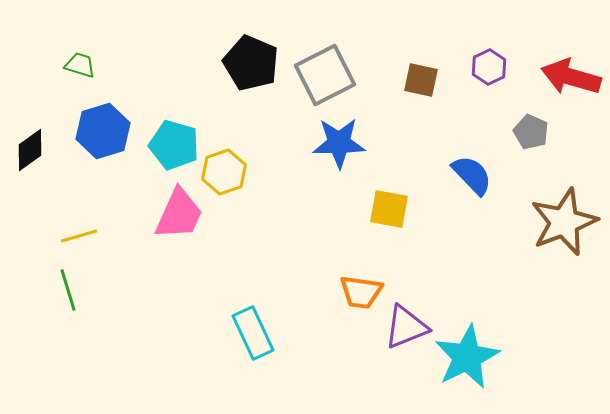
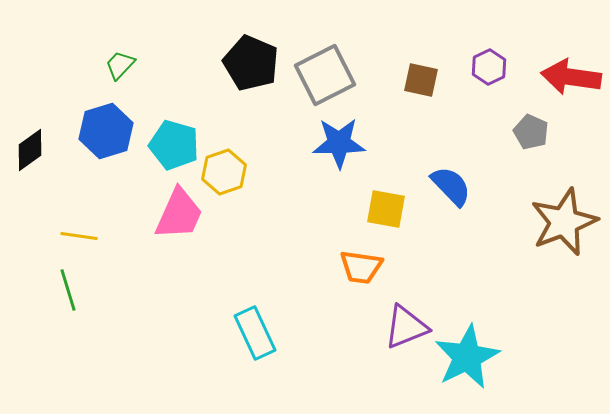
green trapezoid: moved 40 px right; rotated 64 degrees counterclockwise
red arrow: rotated 8 degrees counterclockwise
blue hexagon: moved 3 px right
blue semicircle: moved 21 px left, 11 px down
yellow square: moved 3 px left
yellow line: rotated 24 degrees clockwise
orange trapezoid: moved 25 px up
cyan rectangle: moved 2 px right
